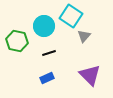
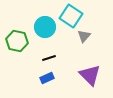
cyan circle: moved 1 px right, 1 px down
black line: moved 5 px down
